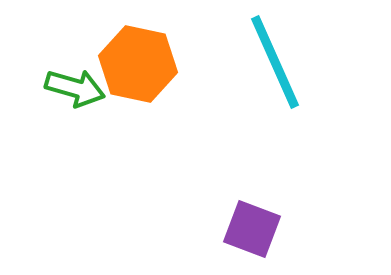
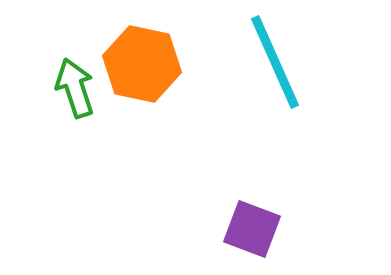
orange hexagon: moved 4 px right
green arrow: rotated 124 degrees counterclockwise
